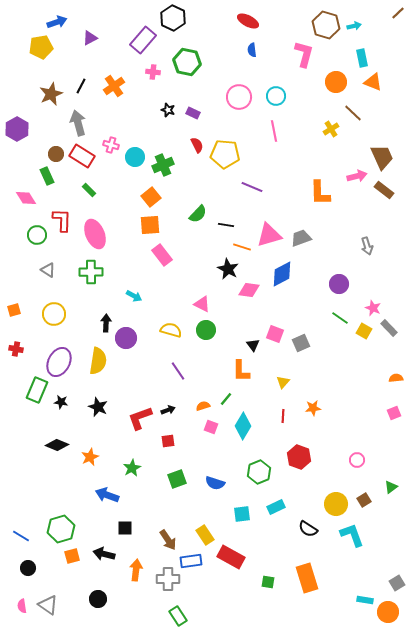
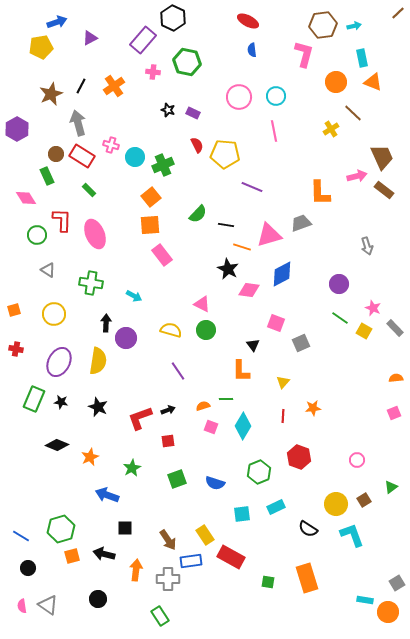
brown hexagon at (326, 25): moved 3 px left; rotated 24 degrees counterclockwise
gray trapezoid at (301, 238): moved 15 px up
green cross at (91, 272): moved 11 px down; rotated 10 degrees clockwise
gray rectangle at (389, 328): moved 6 px right
pink square at (275, 334): moved 1 px right, 11 px up
green rectangle at (37, 390): moved 3 px left, 9 px down
green line at (226, 399): rotated 48 degrees clockwise
green rectangle at (178, 616): moved 18 px left
